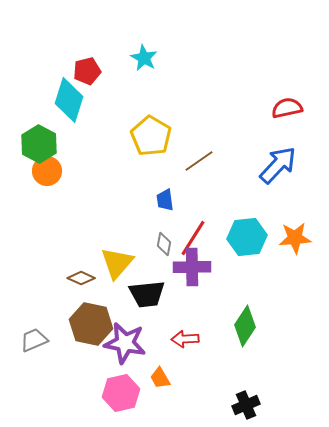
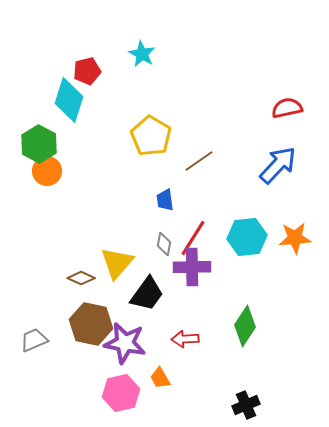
cyan star: moved 2 px left, 4 px up
black trapezoid: rotated 48 degrees counterclockwise
